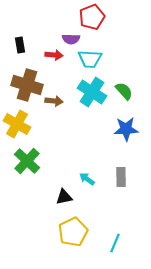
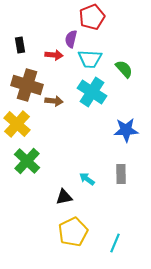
purple semicircle: rotated 102 degrees clockwise
green semicircle: moved 22 px up
yellow cross: rotated 12 degrees clockwise
blue star: moved 1 px down
gray rectangle: moved 3 px up
